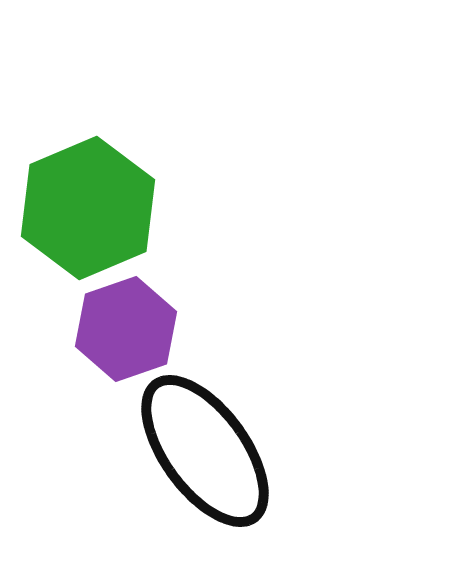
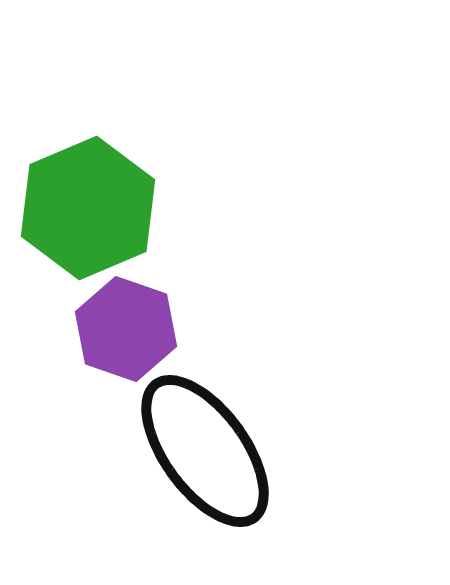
purple hexagon: rotated 22 degrees counterclockwise
